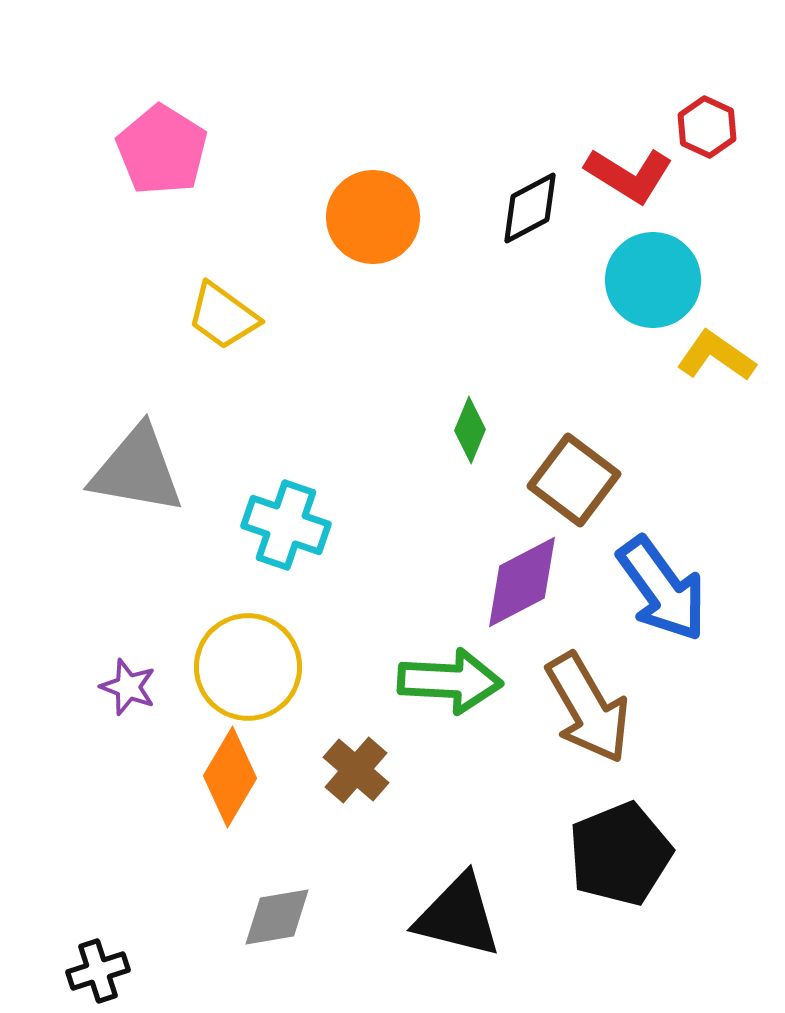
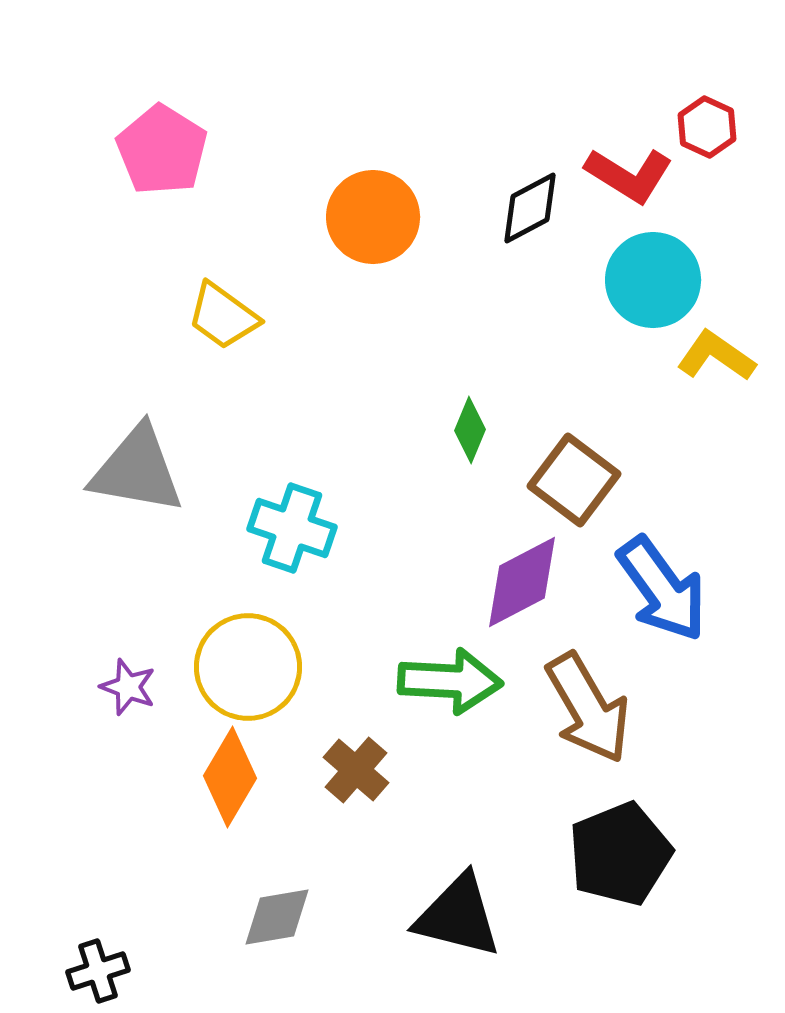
cyan cross: moved 6 px right, 3 px down
